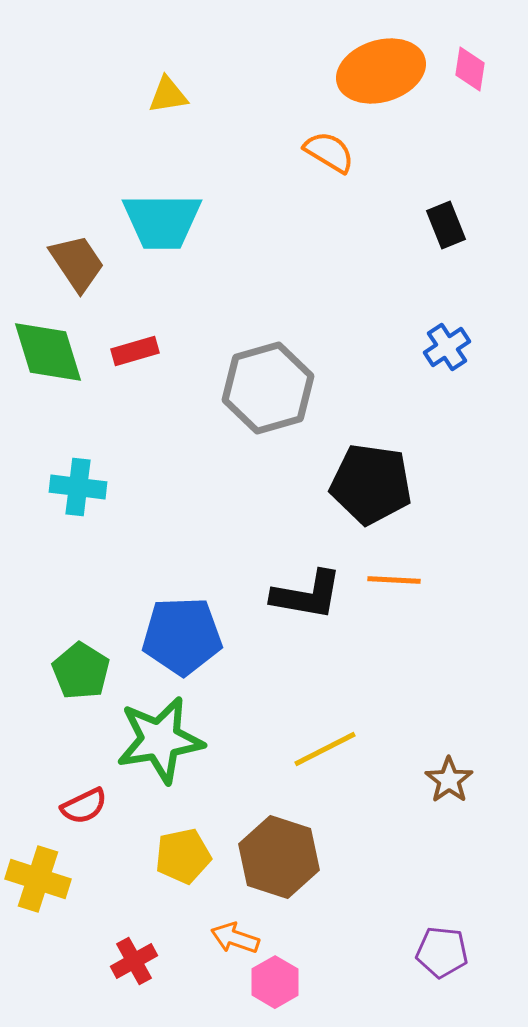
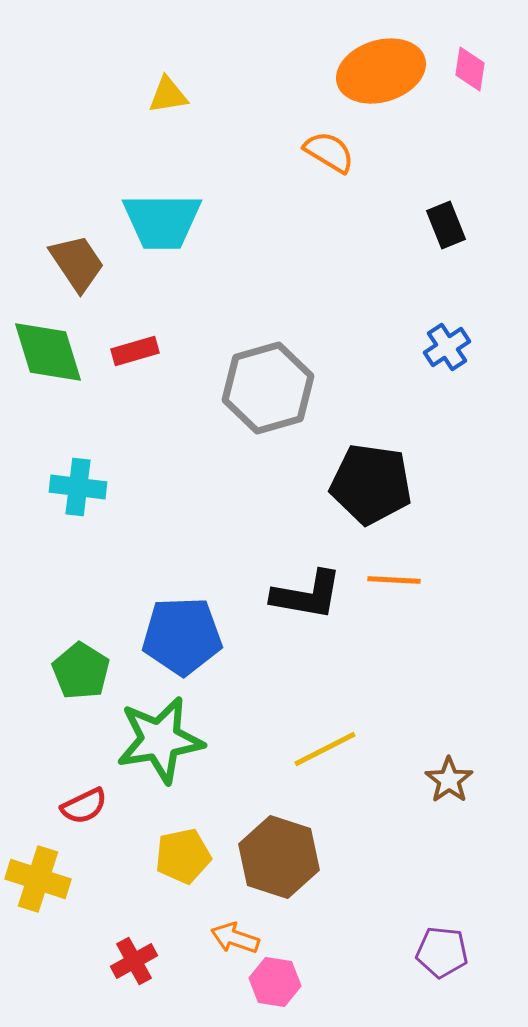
pink hexagon: rotated 21 degrees counterclockwise
